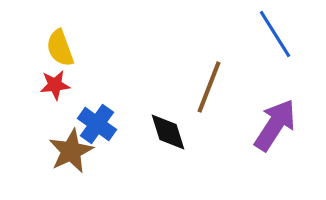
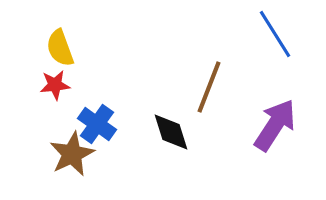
black diamond: moved 3 px right
brown star: moved 1 px right, 3 px down
